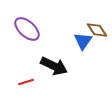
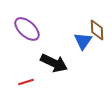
brown diamond: rotated 30 degrees clockwise
black arrow: moved 3 px up
